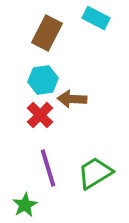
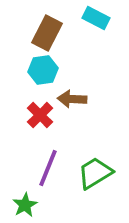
cyan hexagon: moved 10 px up
purple line: rotated 39 degrees clockwise
